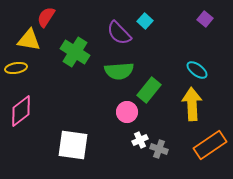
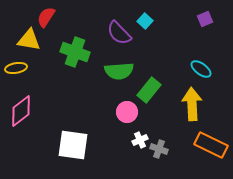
purple square: rotated 28 degrees clockwise
green cross: rotated 12 degrees counterclockwise
cyan ellipse: moved 4 px right, 1 px up
orange rectangle: moved 1 px right; rotated 60 degrees clockwise
